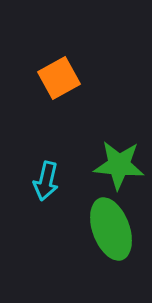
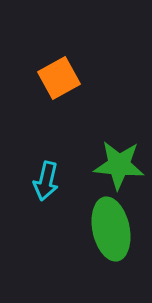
green ellipse: rotated 8 degrees clockwise
